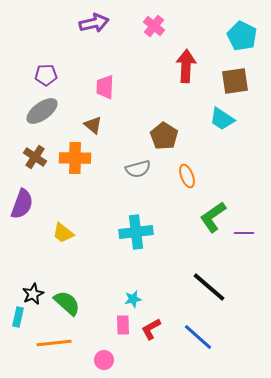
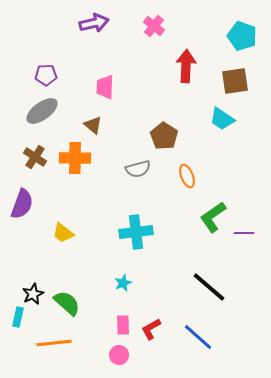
cyan pentagon: rotated 8 degrees counterclockwise
cyan star: moved 10 px left, 16 px up; rotated 12 degrees counterclockwise
pink circle: moved 15 px right, 5 px up
